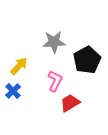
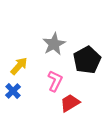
gray star: moved 2 px down; rotated 25 degrees counterclockwise
